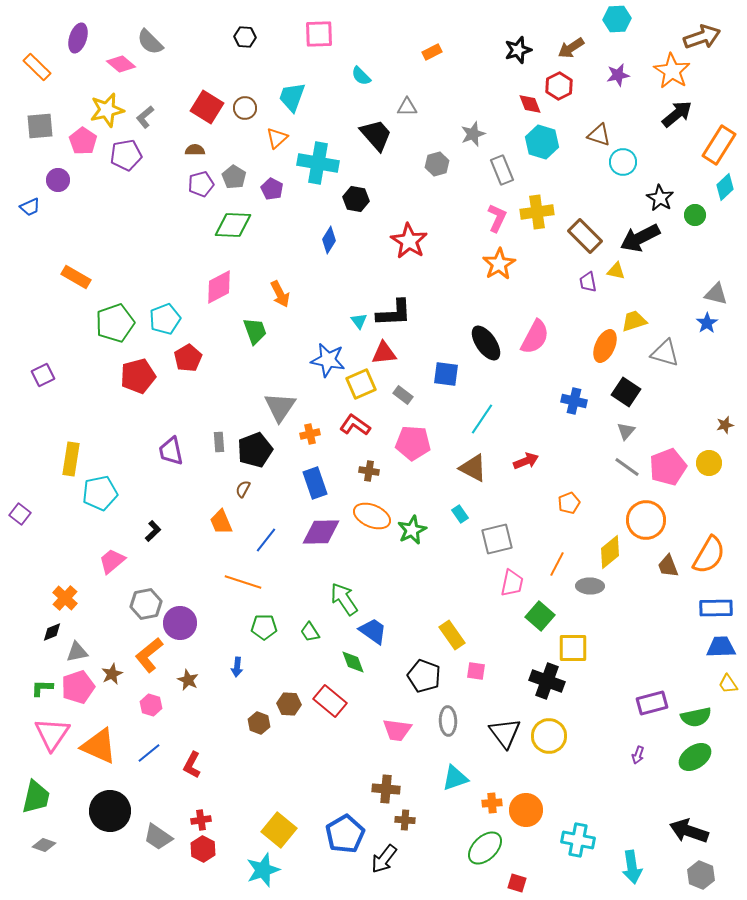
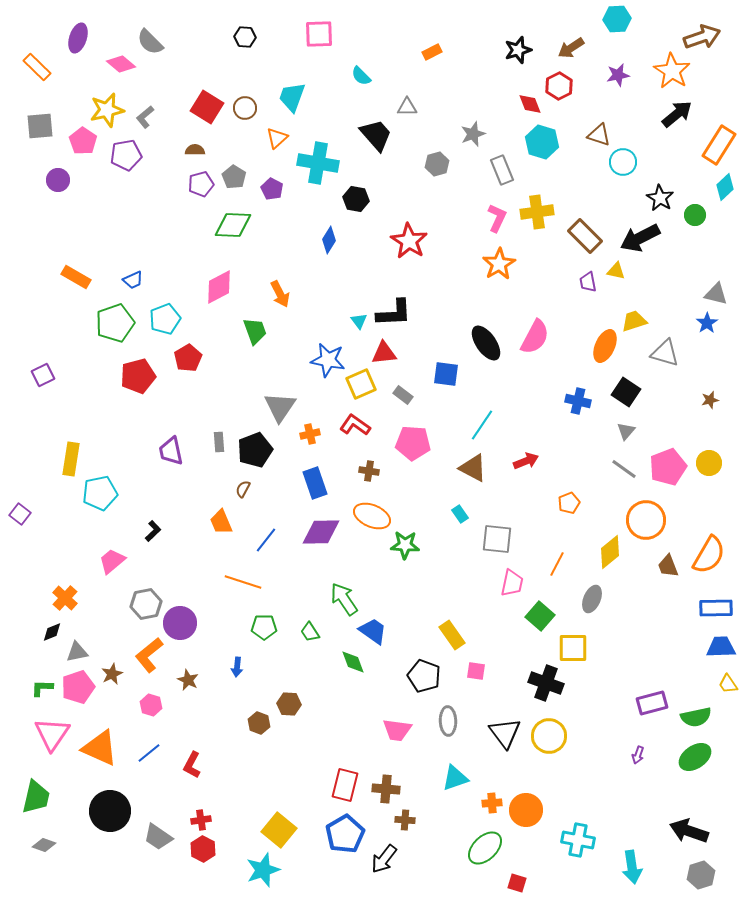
blue trapezoid at (30, 207): moved 103 px right, 73 px down
blue cross at (574, 401): moved 4 px right
cyan line at (482, 419): moved 6 px down
brown star at (725, 425): moved 15 px left, 25 px up
gray line at (627, 467): moved 3 px left, 2 px down
green star at (412, 530): moved 7 px left, 15 px down; rotated 28 degrees clockwise
gray square at (497, 539): rotated 20 degrees clockwise
gray ellipse at (590, 586): moved 2 px right, 13 px down; rotated 68 degrees counterclockwise
black cross at (547, 681): moved 1 px left, 2 px down
red rectangle at (330, 701): moved 15 px right, 84 px down; rotated 64 degrees clockwise
orange triangle at (99, 746): moved 1 px right, 2 px down
gray hexagon at (701, 875): rotated 20 degrees clockwise
